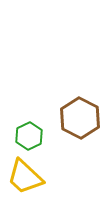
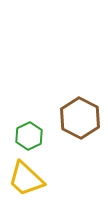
yellow trapezoid: moved 1 px right, 2 px down
